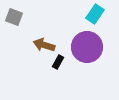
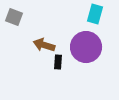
cyan rectangle: rotated 18 degrees counterclockwise
purple circle: moved 1 px left
black rectangle: rotated 24 degrees counterclockwise
